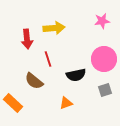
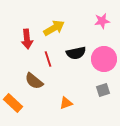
yellow arrow: rotated 25 degrees counterclockwise
black semicircle: moved 22 px up
gray square: moved 2 px left
